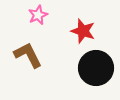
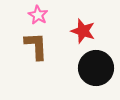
pink star: rotated 18 degrees counterclockwise
brown L-shape: moved 8 px right, 9 px up; rotated 24 degrees clockwise
